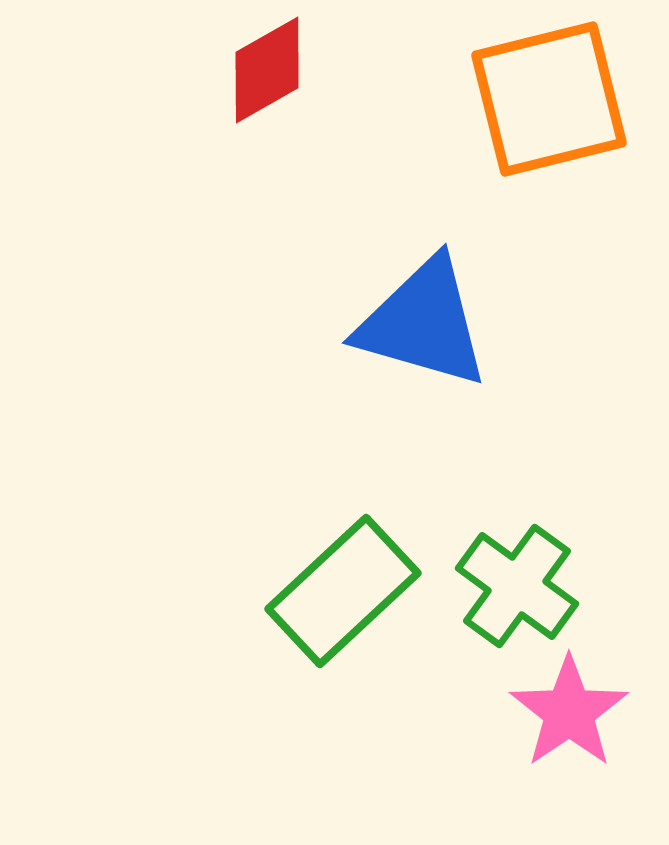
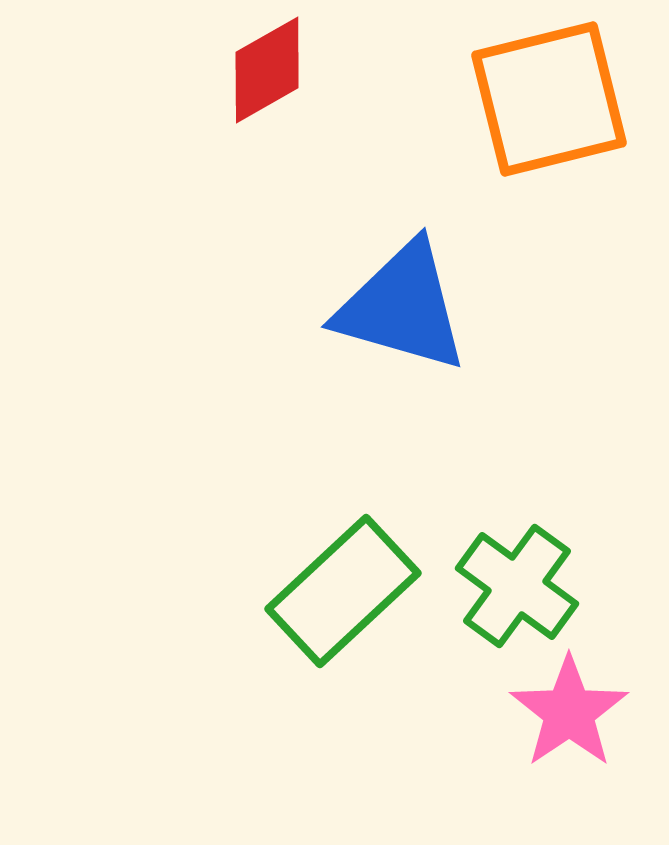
blue triangle: moved 21 px left, 16 px up
